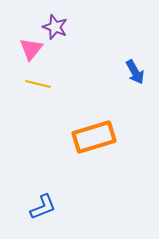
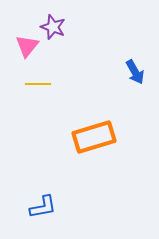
purple star: moved 2 px left
pink triangle: moved 4 px left, 3 px up
yellow line: rotated 15 degrees counterclockwise
blue L-shape: rotated 12 degrees clockwise
